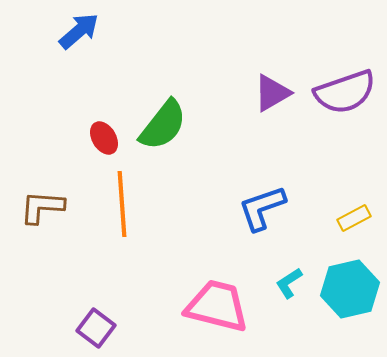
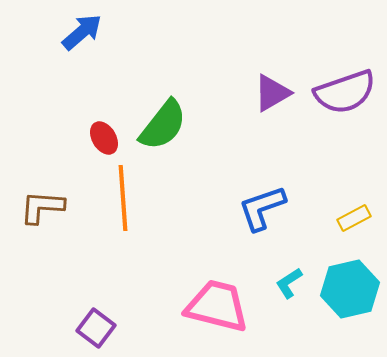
blue arrow: moved 3 px right, 1 px down
orange line: moved 1 px right, 6 px up
